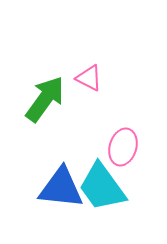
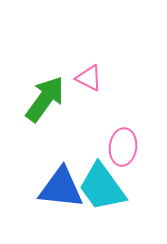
pink ellipse: rotated 9 degrees counterclockwise
